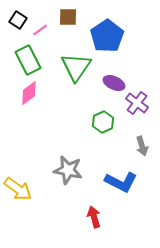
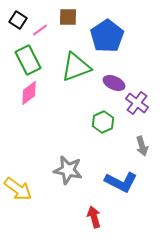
green triangle: rotated 36 degrees clockwise
